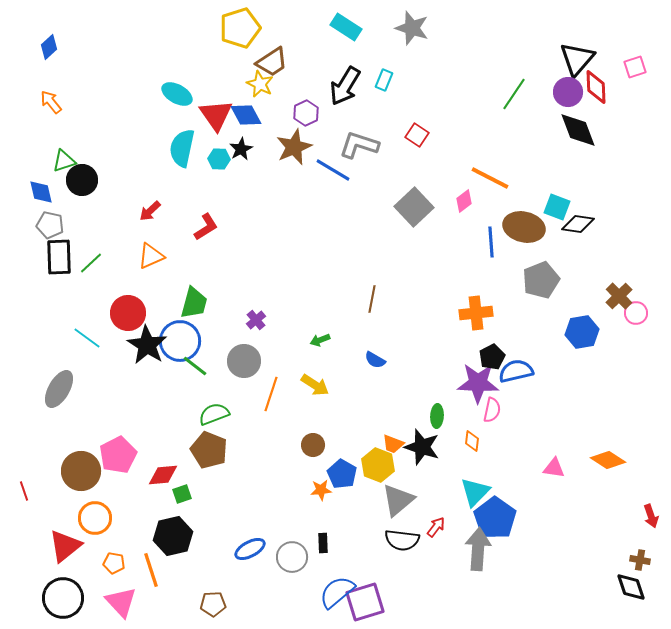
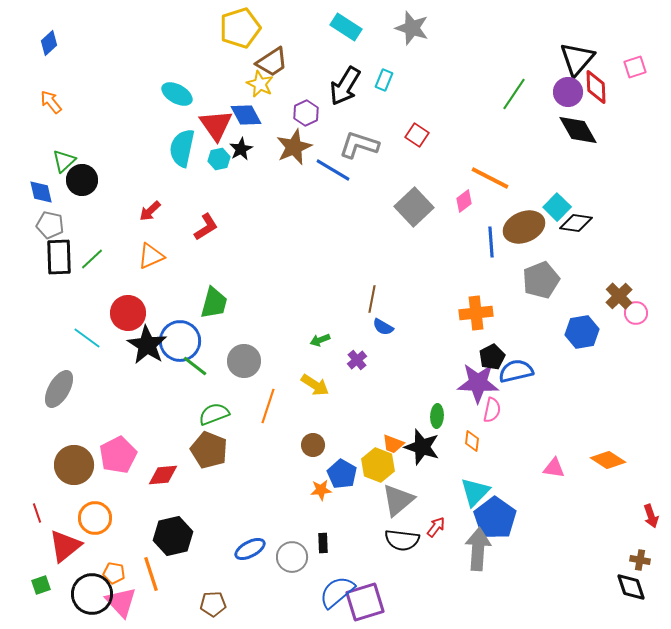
blue diamond at (49, 47): moved 4 px up
red triangle at (216, 115): moved 10 px down
black diamond at (578, 130): rotated 9 degrees counterclockwise
cyan hexagon at (219, 159): rotated 15 degrees counterclockwise
green triangle at (64, 161): rotated 25 degrees counterclockwise
cyan square at (557, 207): rotated 24 degrees clockwise
black diamond at (578, 224): moved 2 px left, 1 px up
brown ellipse at (524, 227): rotated 36 degrees counterclockwise
green line at (91, 263): moved 1 px right, 4 px up
green trapezoid at (194, 303): moved 20 px right
purple cross at (256, 320): moved 101 px right, 40 px down
blue semicircle at (375, 360): moved 8 px right, 33 px up
orange line at (271, 394): moved 3 px left, 12 px down
brown circle at (81, 471): moved 7 px left, 6 px up
red line at (24, 491): moved 13 px right, 22 px down
green square at (182, 494): moved 141 px left, 91 px down
orange pentagon at (114, 563): moved 10 px down
orange line at (151, 570): moved 4 px down
black circle at (63, 598): moved 29 px right, 4 px up
